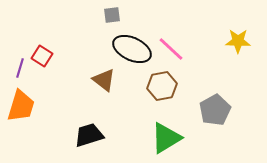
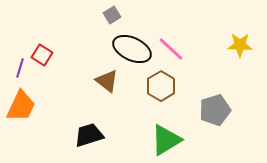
gray square: rotated 24 degrees counterclockwise
yellow star: moved 2 px right, 4 px down
red square: moved 1 px up
brown triangle: moved 3 px right, 1 px down
brown hexagon: moved 1 px left; rotated 20 degrees counterclockwise
orange trapezoid: rotated 8 degrees clockwise
gray pentagon: rotated 12 degrees clockwise
green triangle: moved 2 px down
